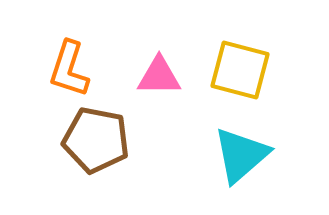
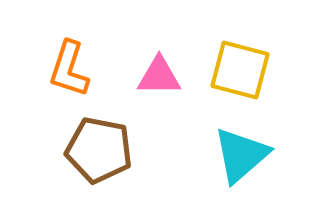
brown pentagon: moved 3 px right, 10 px down
